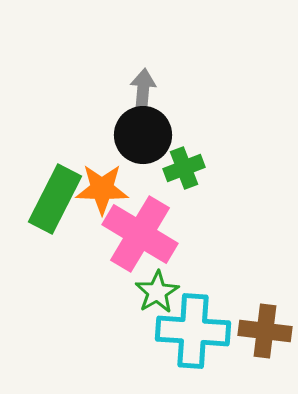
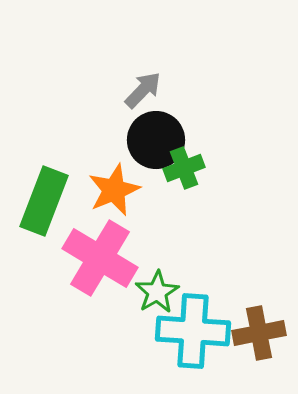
gray arrow: rotated 39 degrees clockwise
black circle: moved 13 px right, 5 px down
orange star: moved 12 px right, 1 px down; rotated 24 degrees counterclockwise
green rectangle: moved 11 px left, 2 px down; rotated 6 degrees counterclockwise
pink cross: moved 40 px left, 24 px down
brown cross: moved 6 px left, 2 px down; rotated 18 degrees counterclockwise
